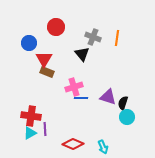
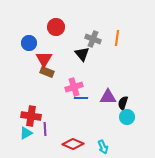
gray cross: moved 2 px down
purple triangle: rotated 18 degrees counterclockwise
cyan triangle: moved 4 px left
